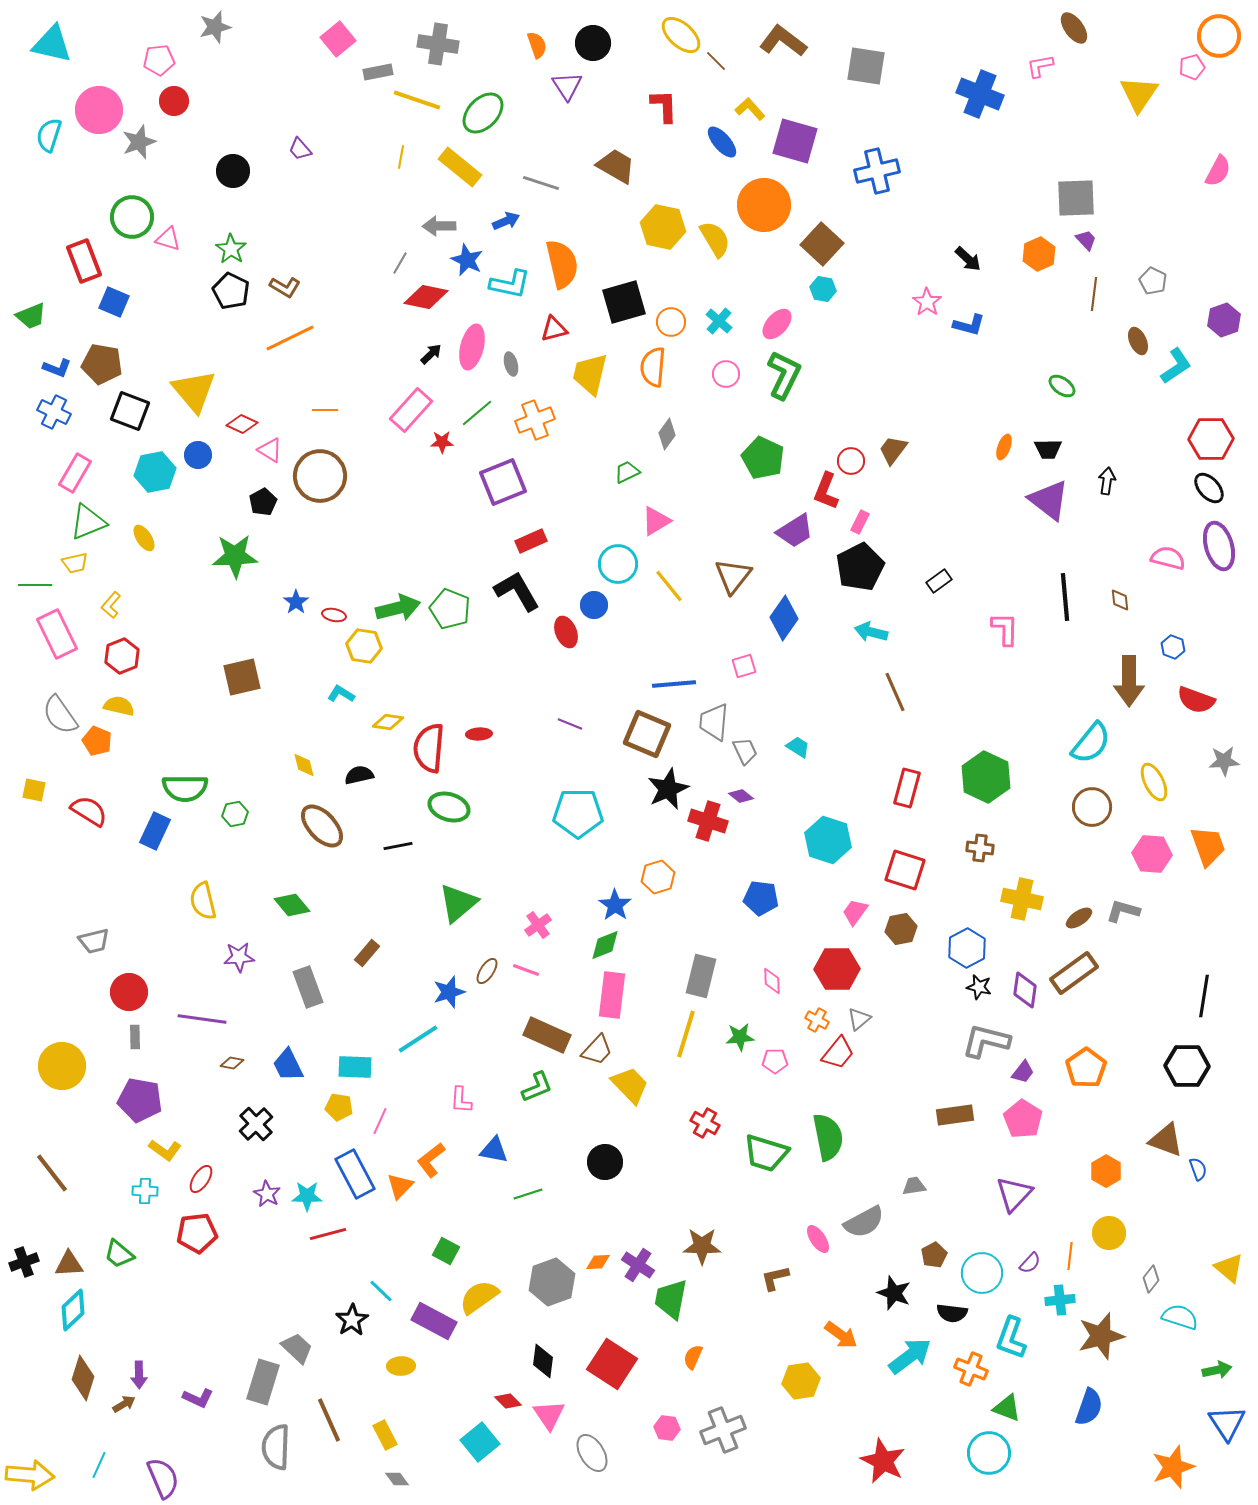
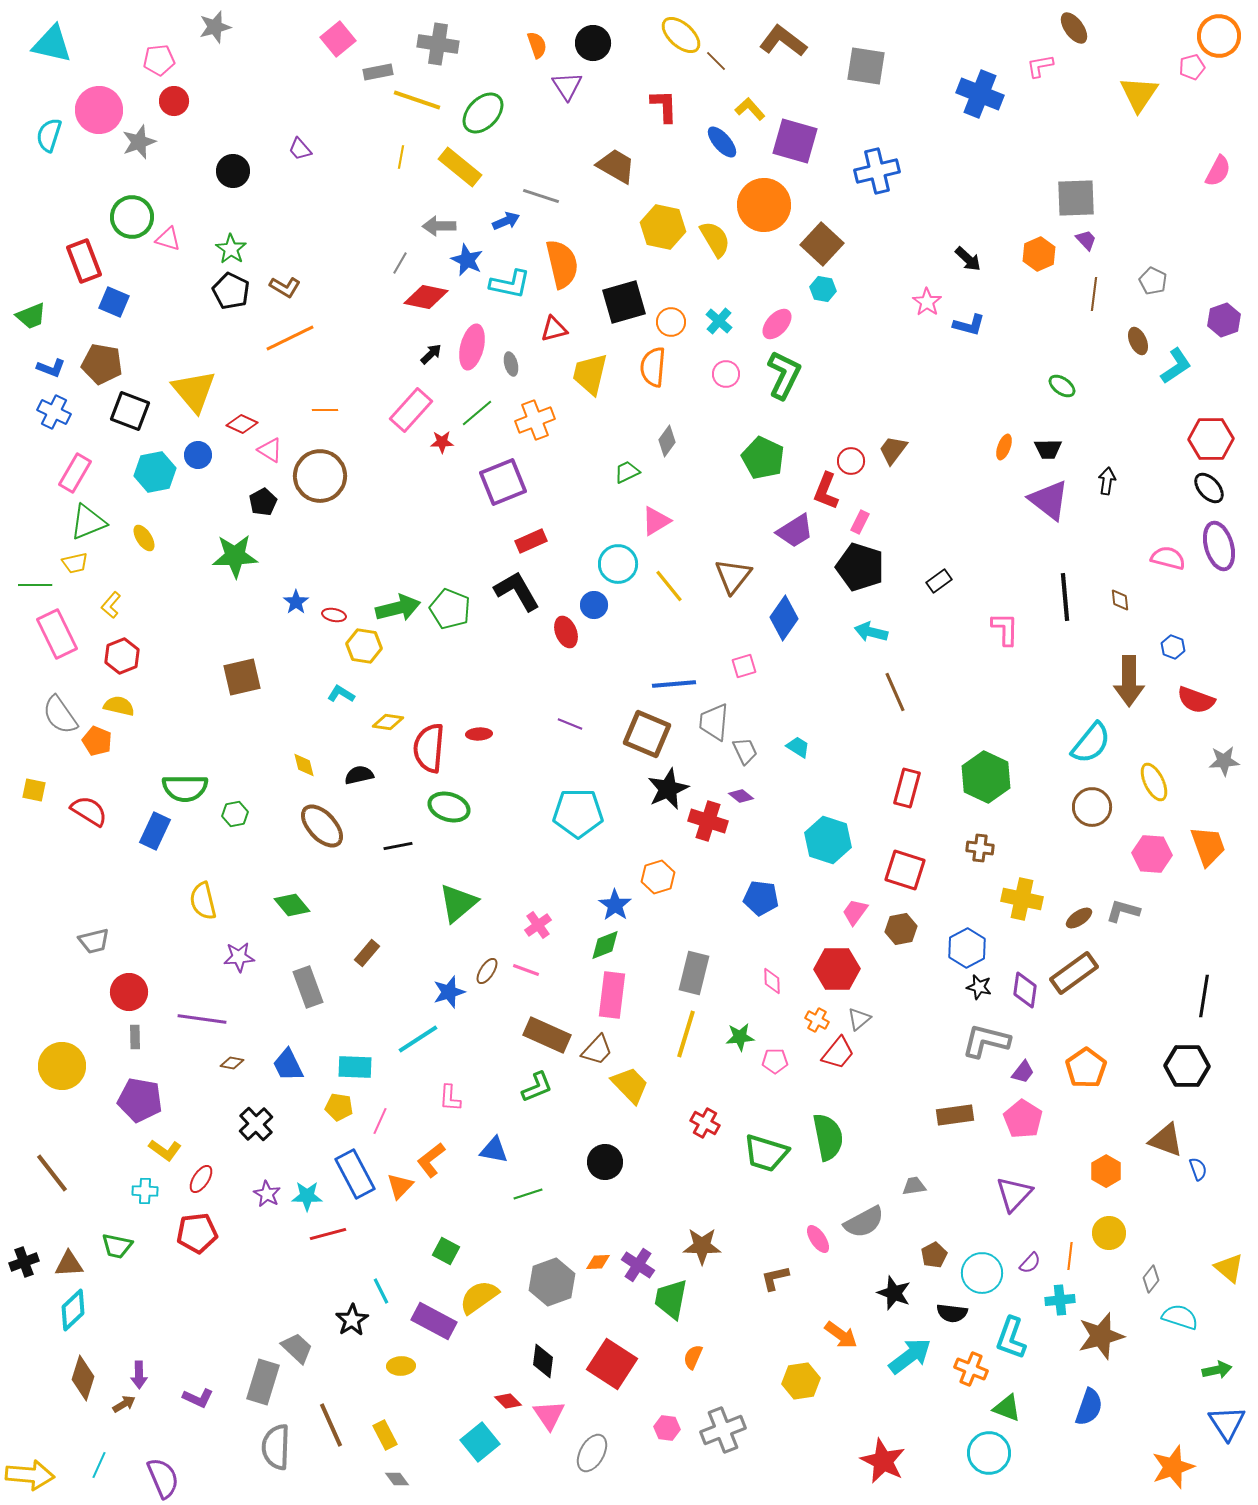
gray line at (541, 183): moved 13 px down
blue L-shape at (57, 368): moved 6 px left
gray diamond at (667, 434): moved 7 px down
black pentagon at (860, 567): rotated 27 degrees counterclockwise
gray rectangle at (701, 976): moved 7 px left, 3 px up
pink L-shape at (461, 1100): moved 11 px left, 2 px up
green trapezoid at (119, 1254): moved 2 px left, 8 px up; rotated 28 degrees counterclockwise
cyan line at (381, 1291): rotated 20 degrees clockwise
brown line at (329, 1420): moved 2 px right, 5 px down
gray ellipse at (592, 1453): rotated 60 degrees clockwise
